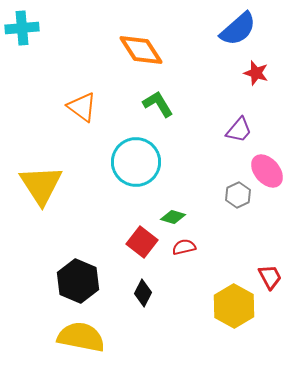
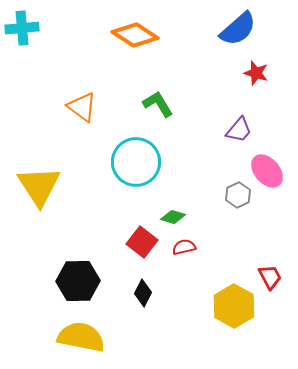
orange diamond: moved 6 px left, 15 px up; rotated 24 degrees counterclockwise
yellow triangle: moved 2 px left, 1 px down
black hexagon: rotated 24 degrees counterclockwise
